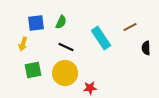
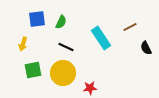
blue square: moved 1 px right, 4 px up
black semicircle: rotated 24 degrees counterclockwise
yellow circle: moved 2 px left
